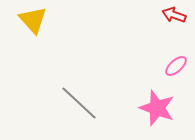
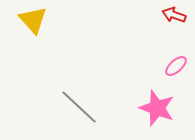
gray line: moved 4 px down
